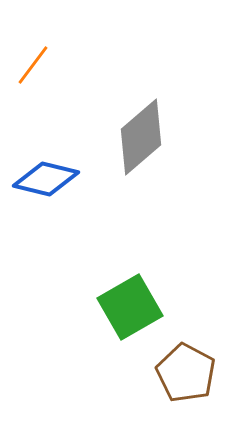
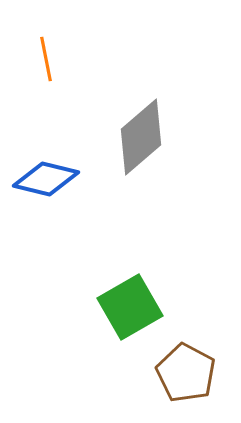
orange line: moved 13 px right, 6 px up; rotated 48 degrees counterclockwise
